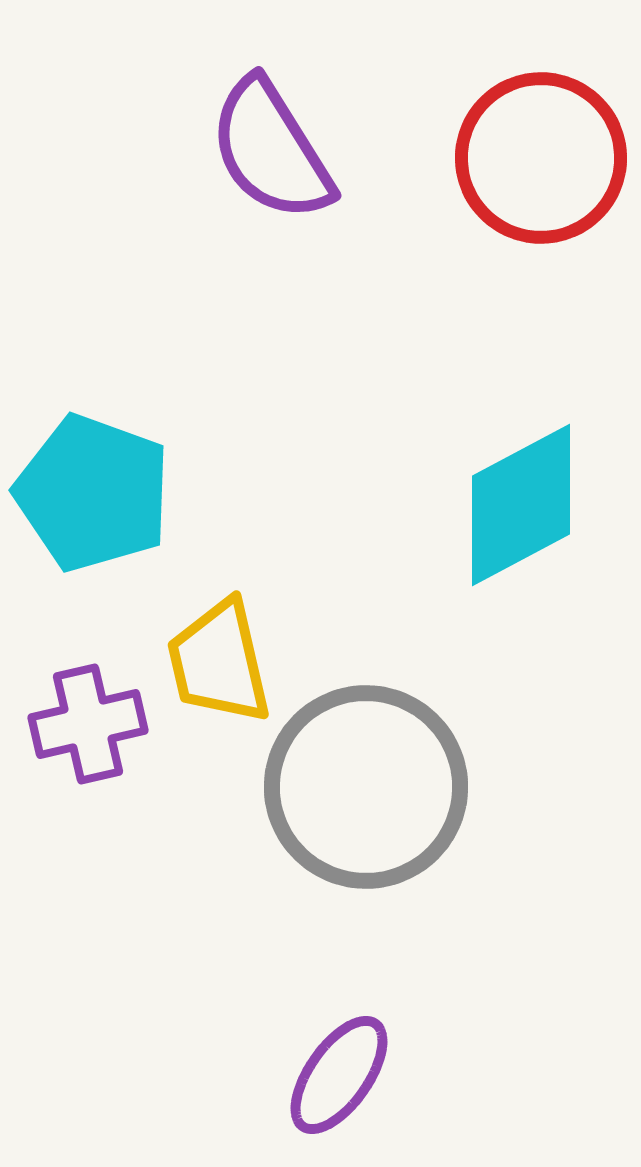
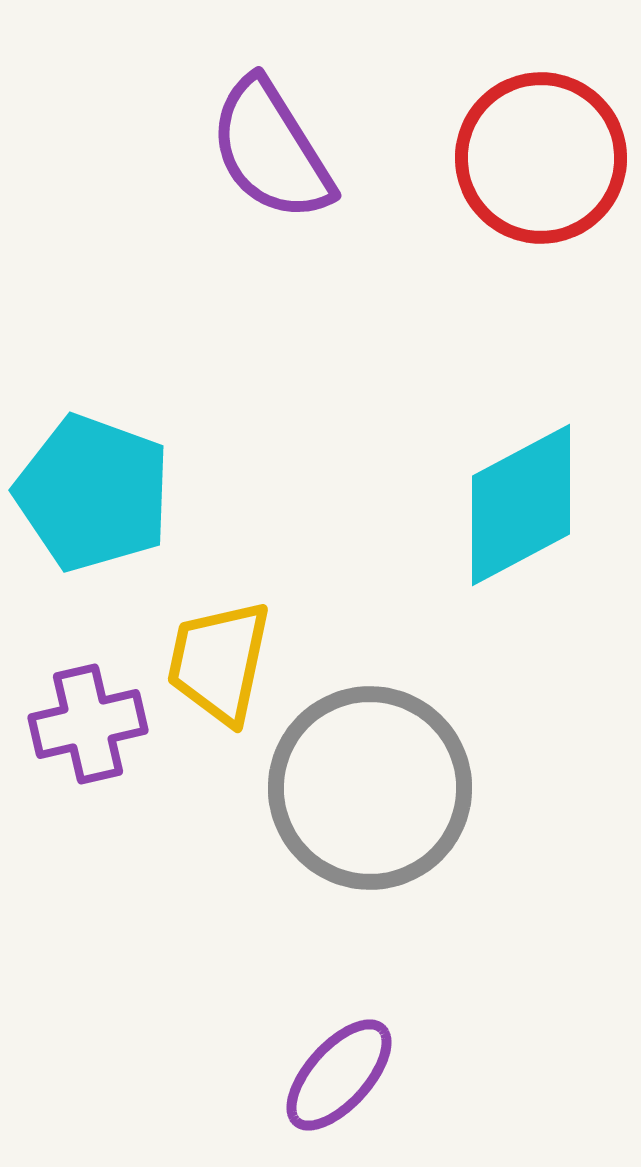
yellow trapezoid: rotated 25 degrees clockwise
gray circle: moved 4 px right, 1 px down
purple ellipse: rotated 7 degrees clockwise
